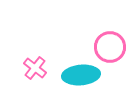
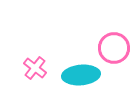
pink circle: moved 4 px right, 1 px down
